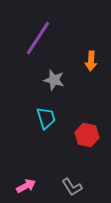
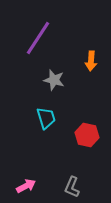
gray L-shape: rotated 55 degrees clockwise
